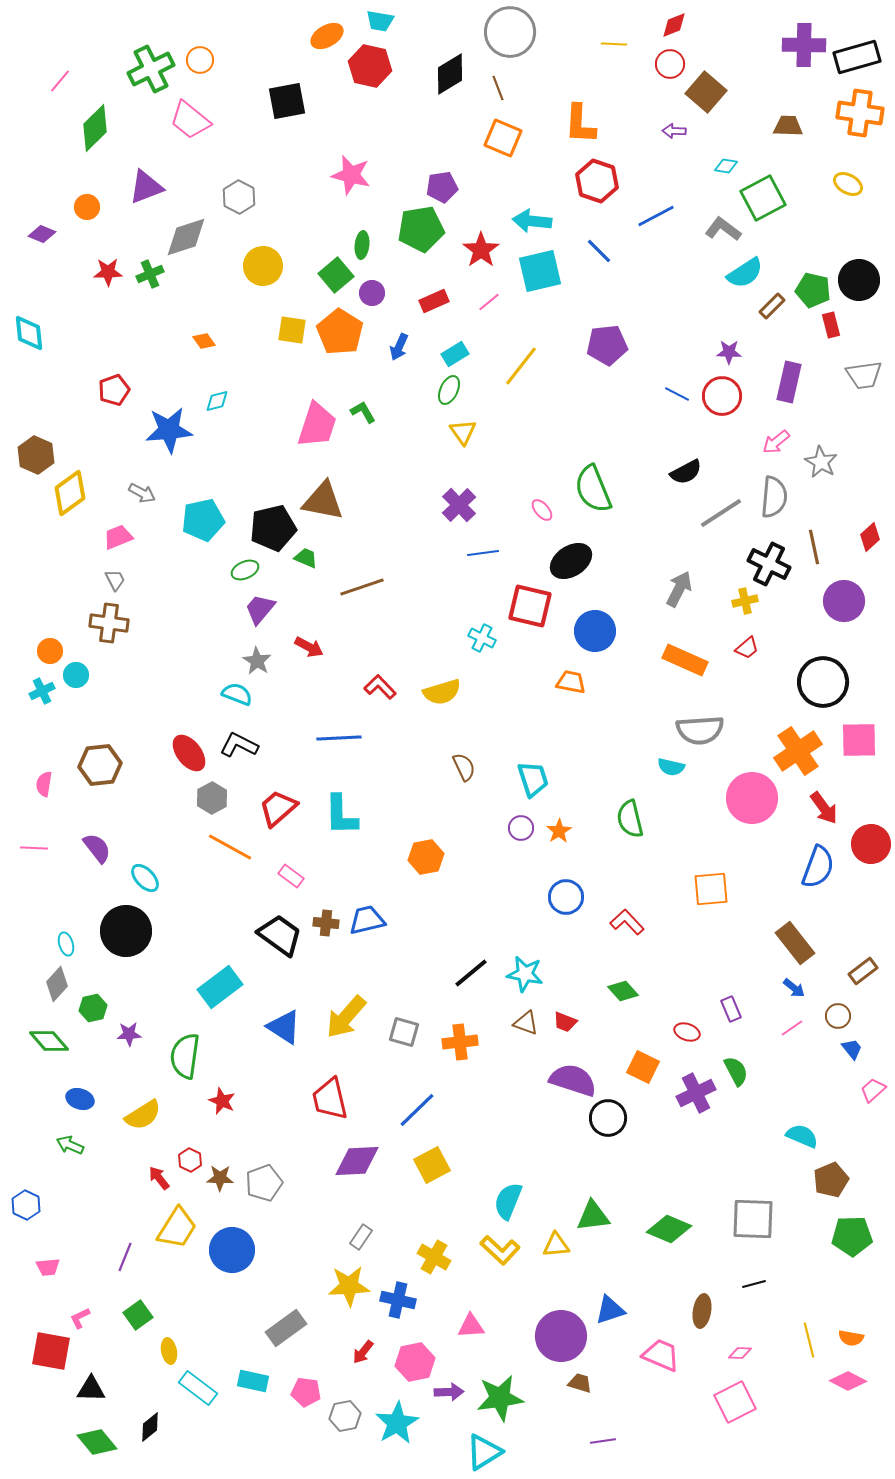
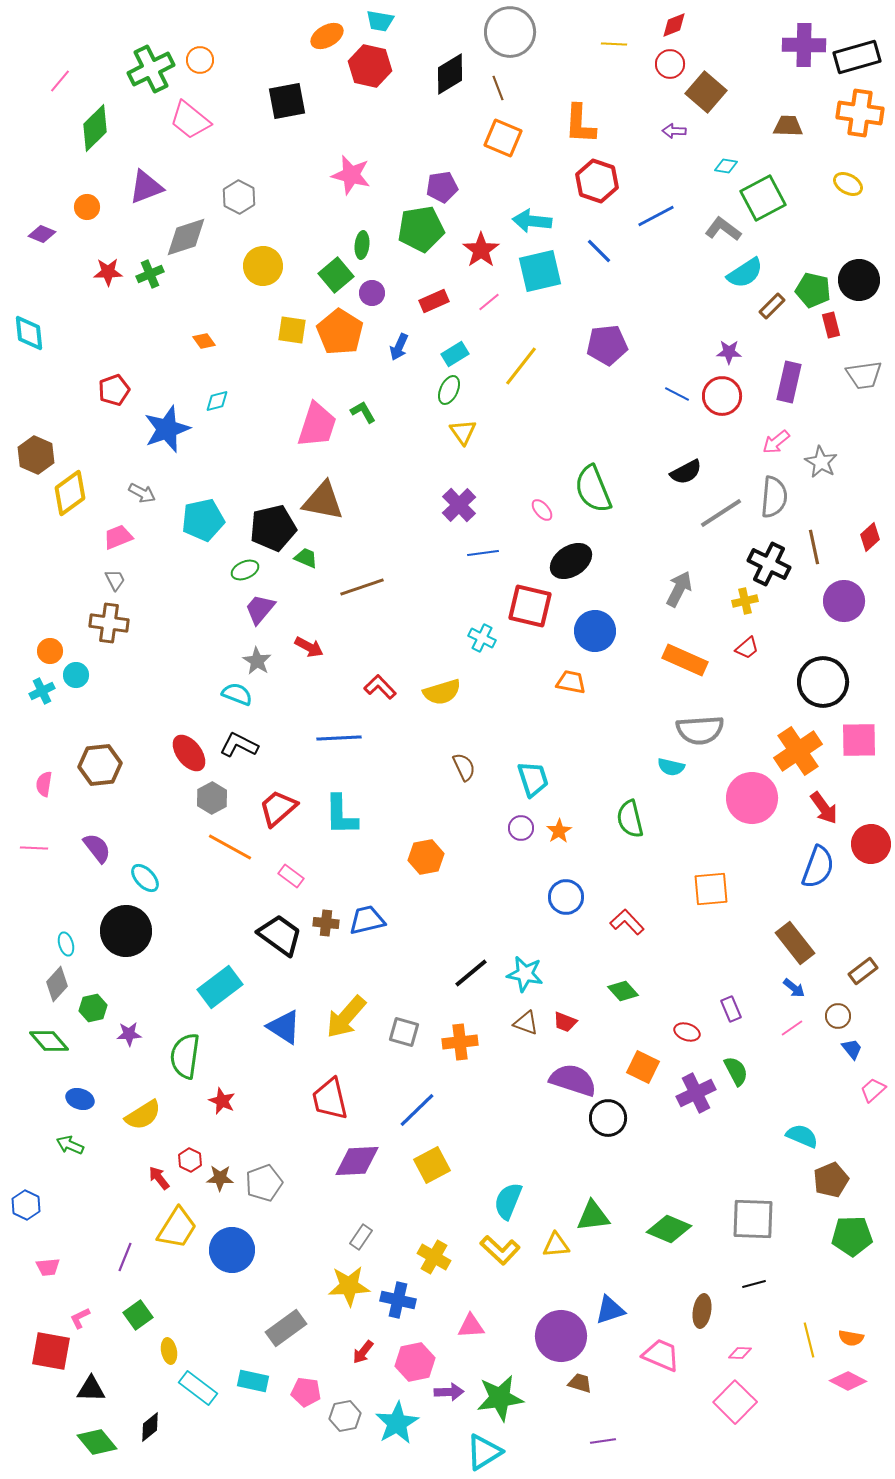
blue star at (169, 430): moved 2 px left, 1 px up; rotated 15 degrees counterclockwise
pink square at (735, 1402): rotated 18 degrees counterclockwise
